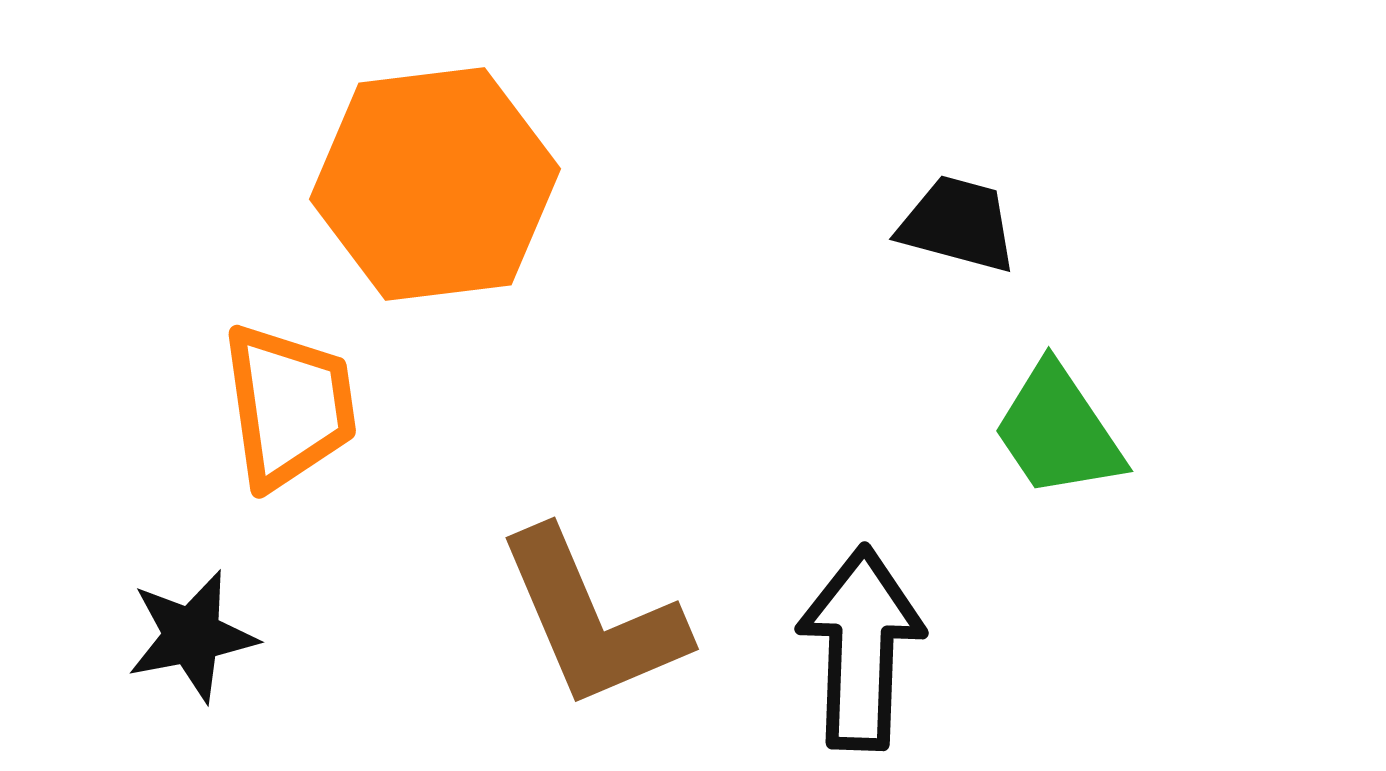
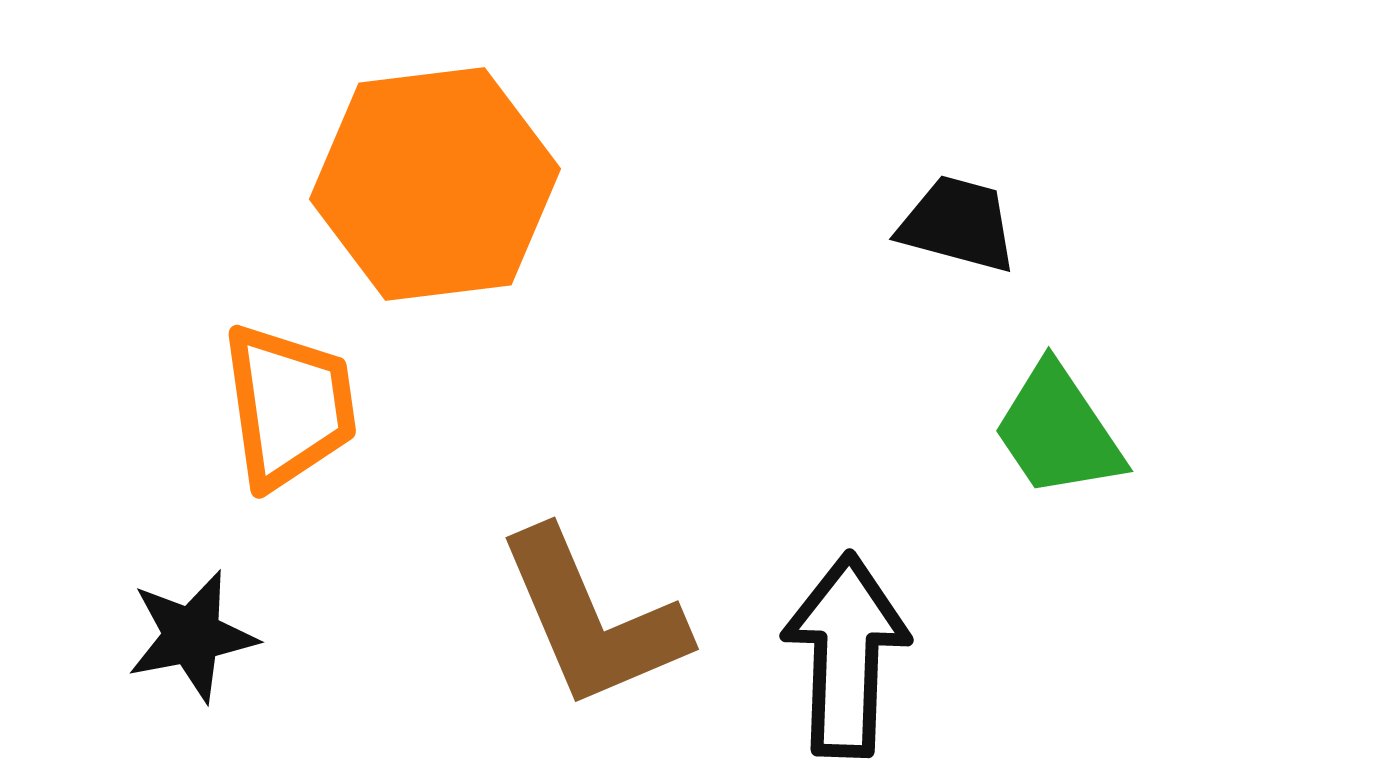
black arrow: moved 15 px left, 7 px down
